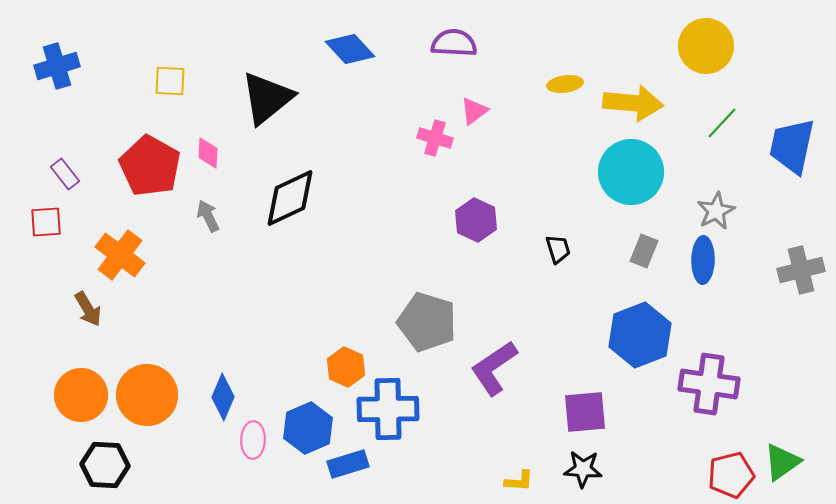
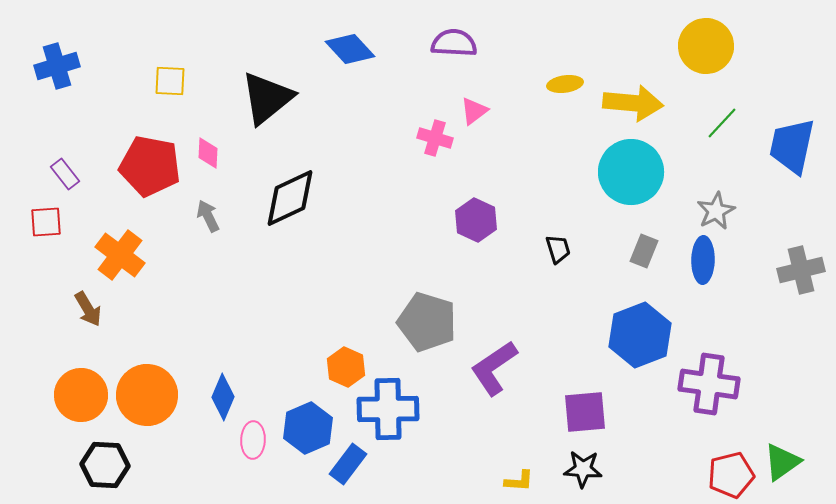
red pentagon at (150, 166): rotated 18 degrees counterclockwise
blue rectangle at (348, 464): rotated 36 degrees counterclockwise
